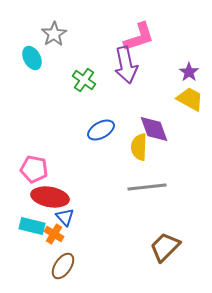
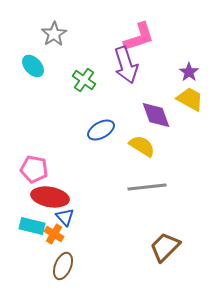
cyan ellipse: moved 1 px right, 8 px down; rotated 15 degrees counterclockwise
purple arrow: rotated 6 degrees counterclockwise
purple diamond: moved 2 px right, 14 px up
yellow semicircle: moved 3 px right, 1 px up; rotated 120 degrees clockwise
brown ellipse: rotated 12 degrees counterclockwise
